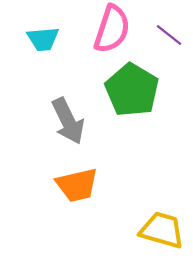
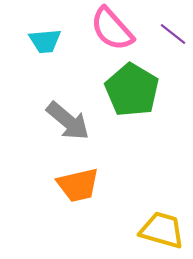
pink semicircle: rotated 120 degrees clockwise
purple line: moved 4 px right, 1 px up
cyan trapezoid: moved 2 px right, 2 px down
gray arrow: rotated 24 degrees counterclockwise
orange trapezoid: moved 1 px right
